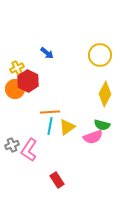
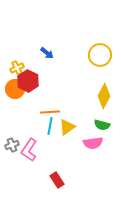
yellow diamond: moved 1 px left, 2 px down
pink semicircle: moved 6 px down; rotated 12 degrees clockwise
